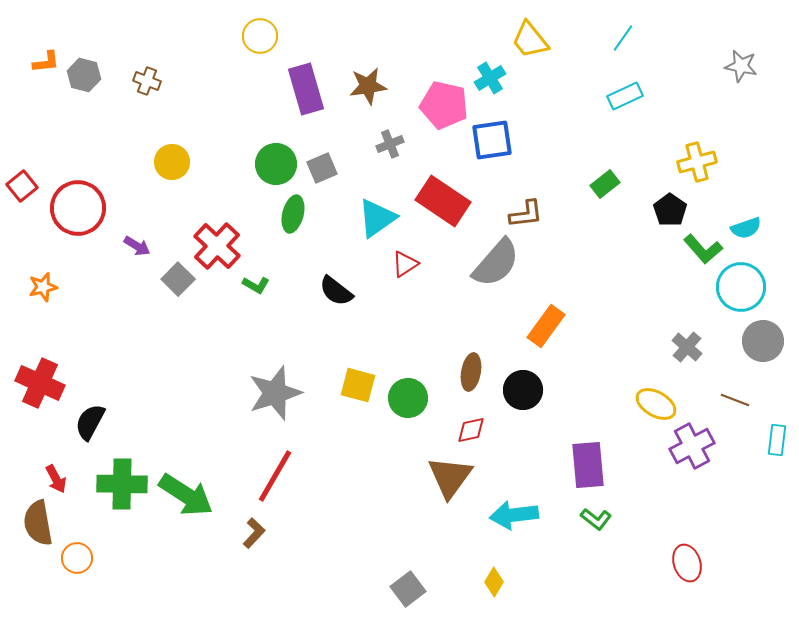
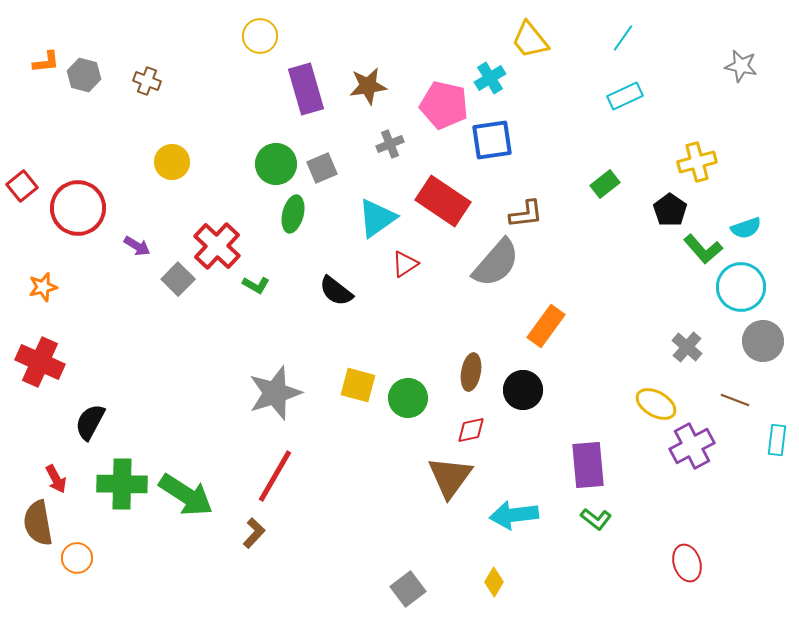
red cross at (40, 383): moved 21 px up
